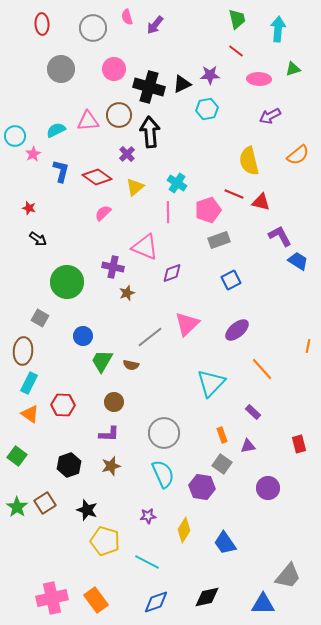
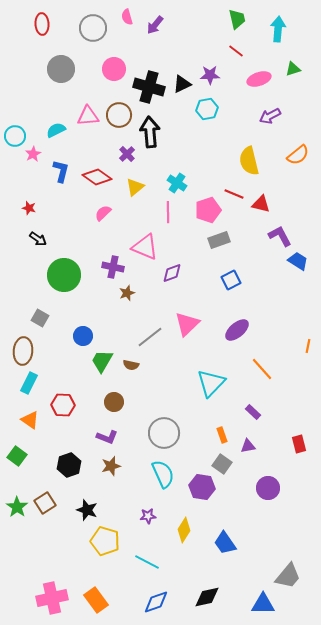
pink ellipse at (259, 79): rotated 20 degrees counterclockwise
pink triangle at (88, 121): moved 5 px up
red triangle at (261, 202): moved 2 px down
green circle at (67, 282): moved 3 px left, 7 px up
orange triangle at (30, 414): moved 6 px down
purple L-shape at (109, 434): moved 2 px left, 3 px down; rotated 20 degrees clockwise
